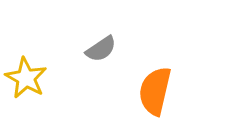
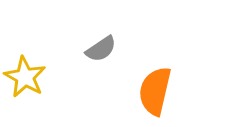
yellow star: moved 1 px left, 1 px up
